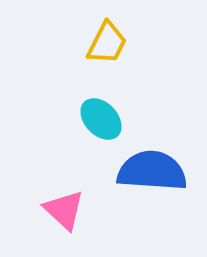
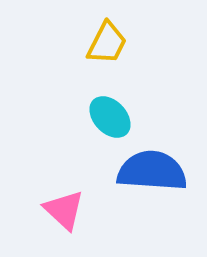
cyan ellipse: moved 9 px right, 2 px up
